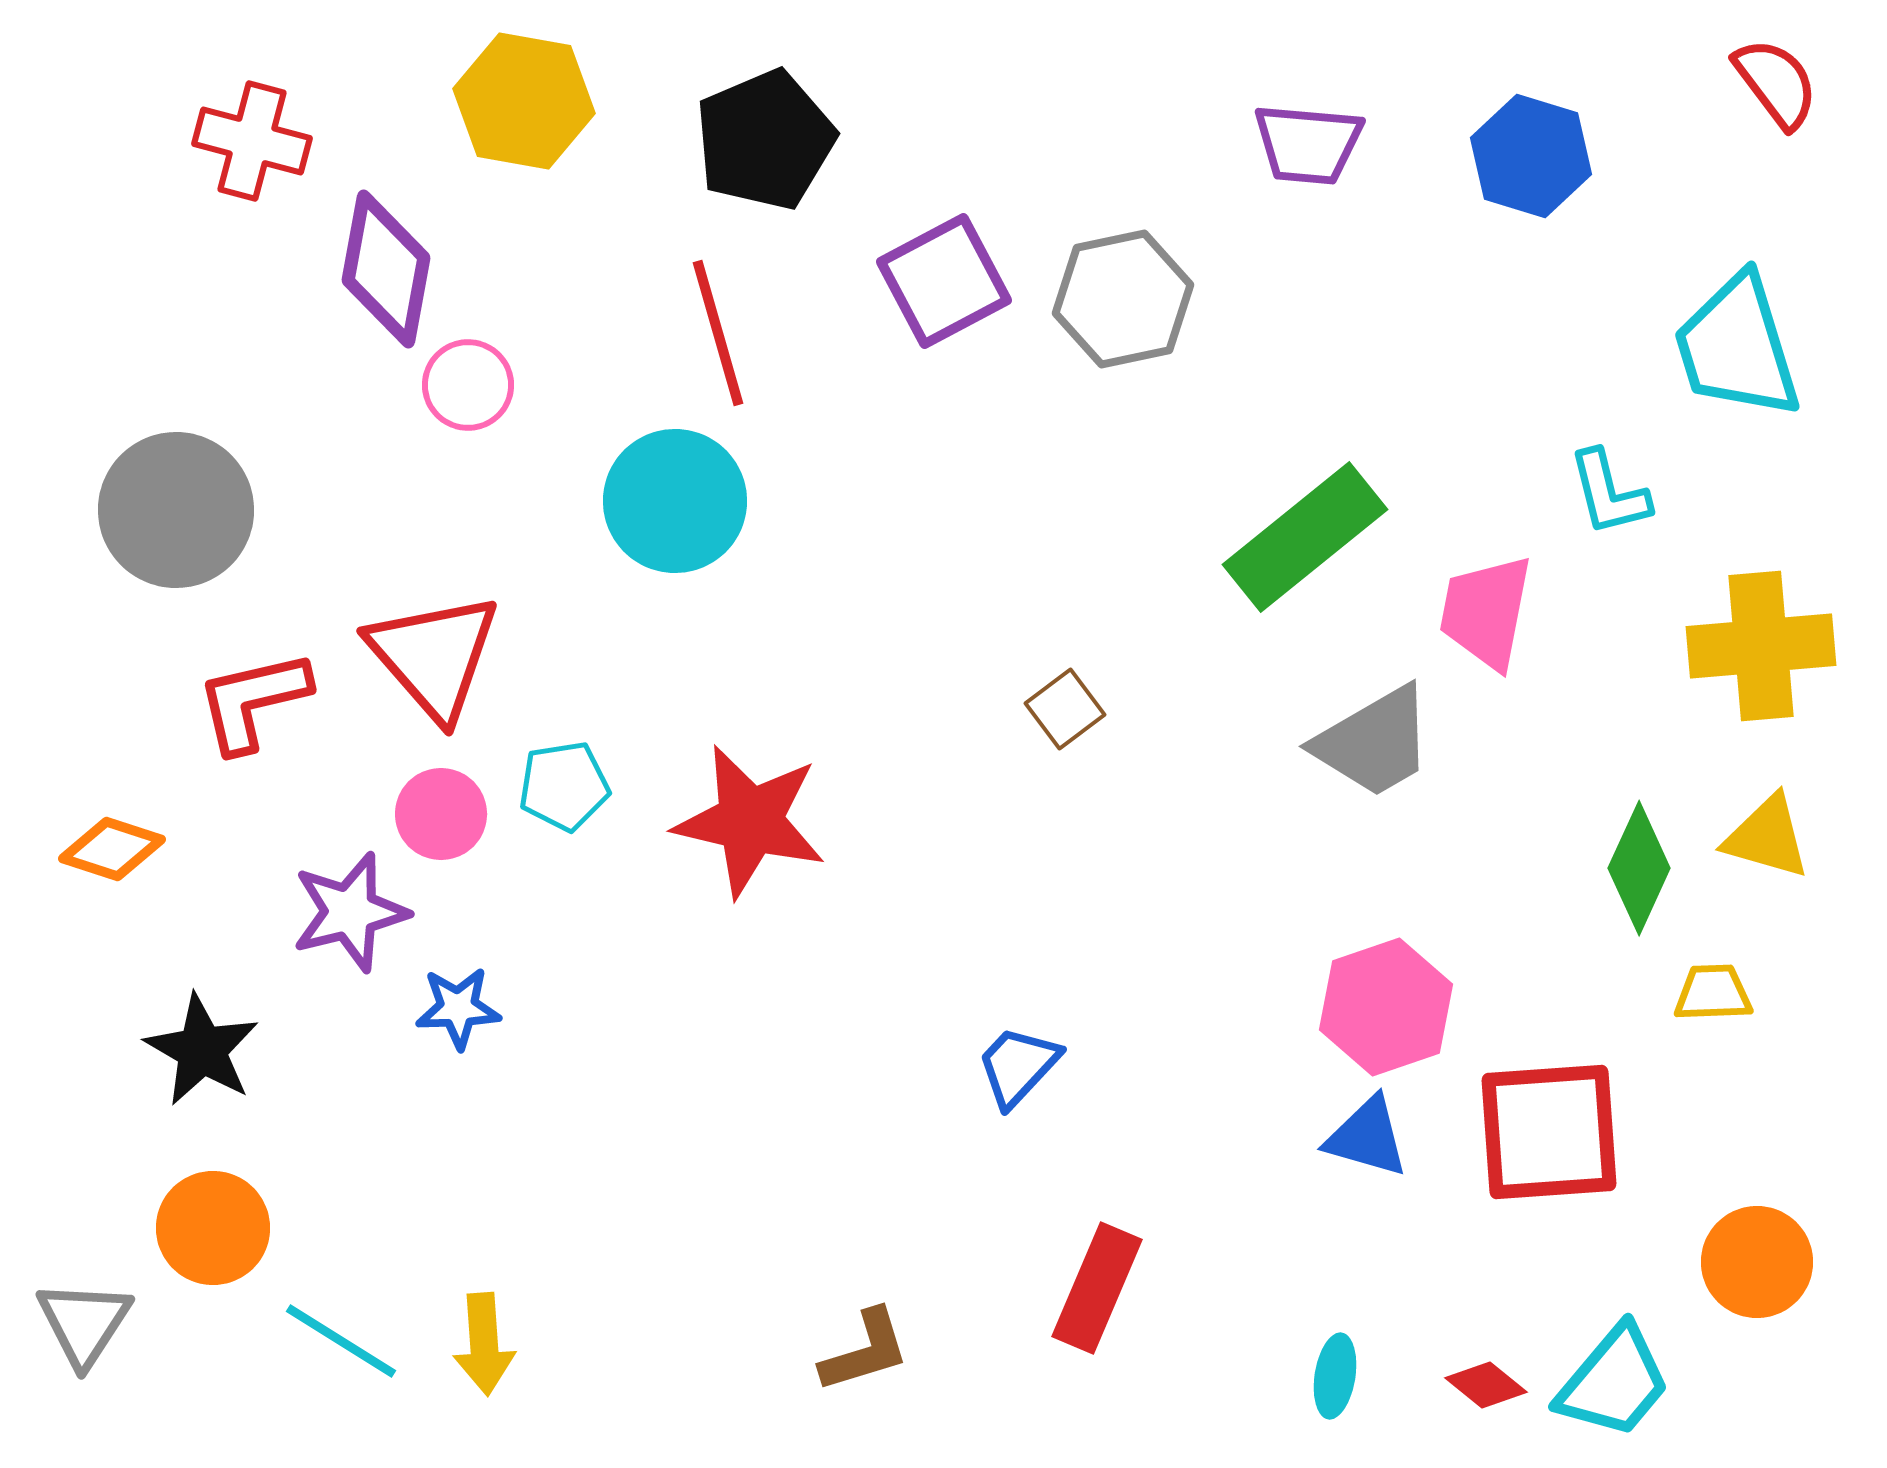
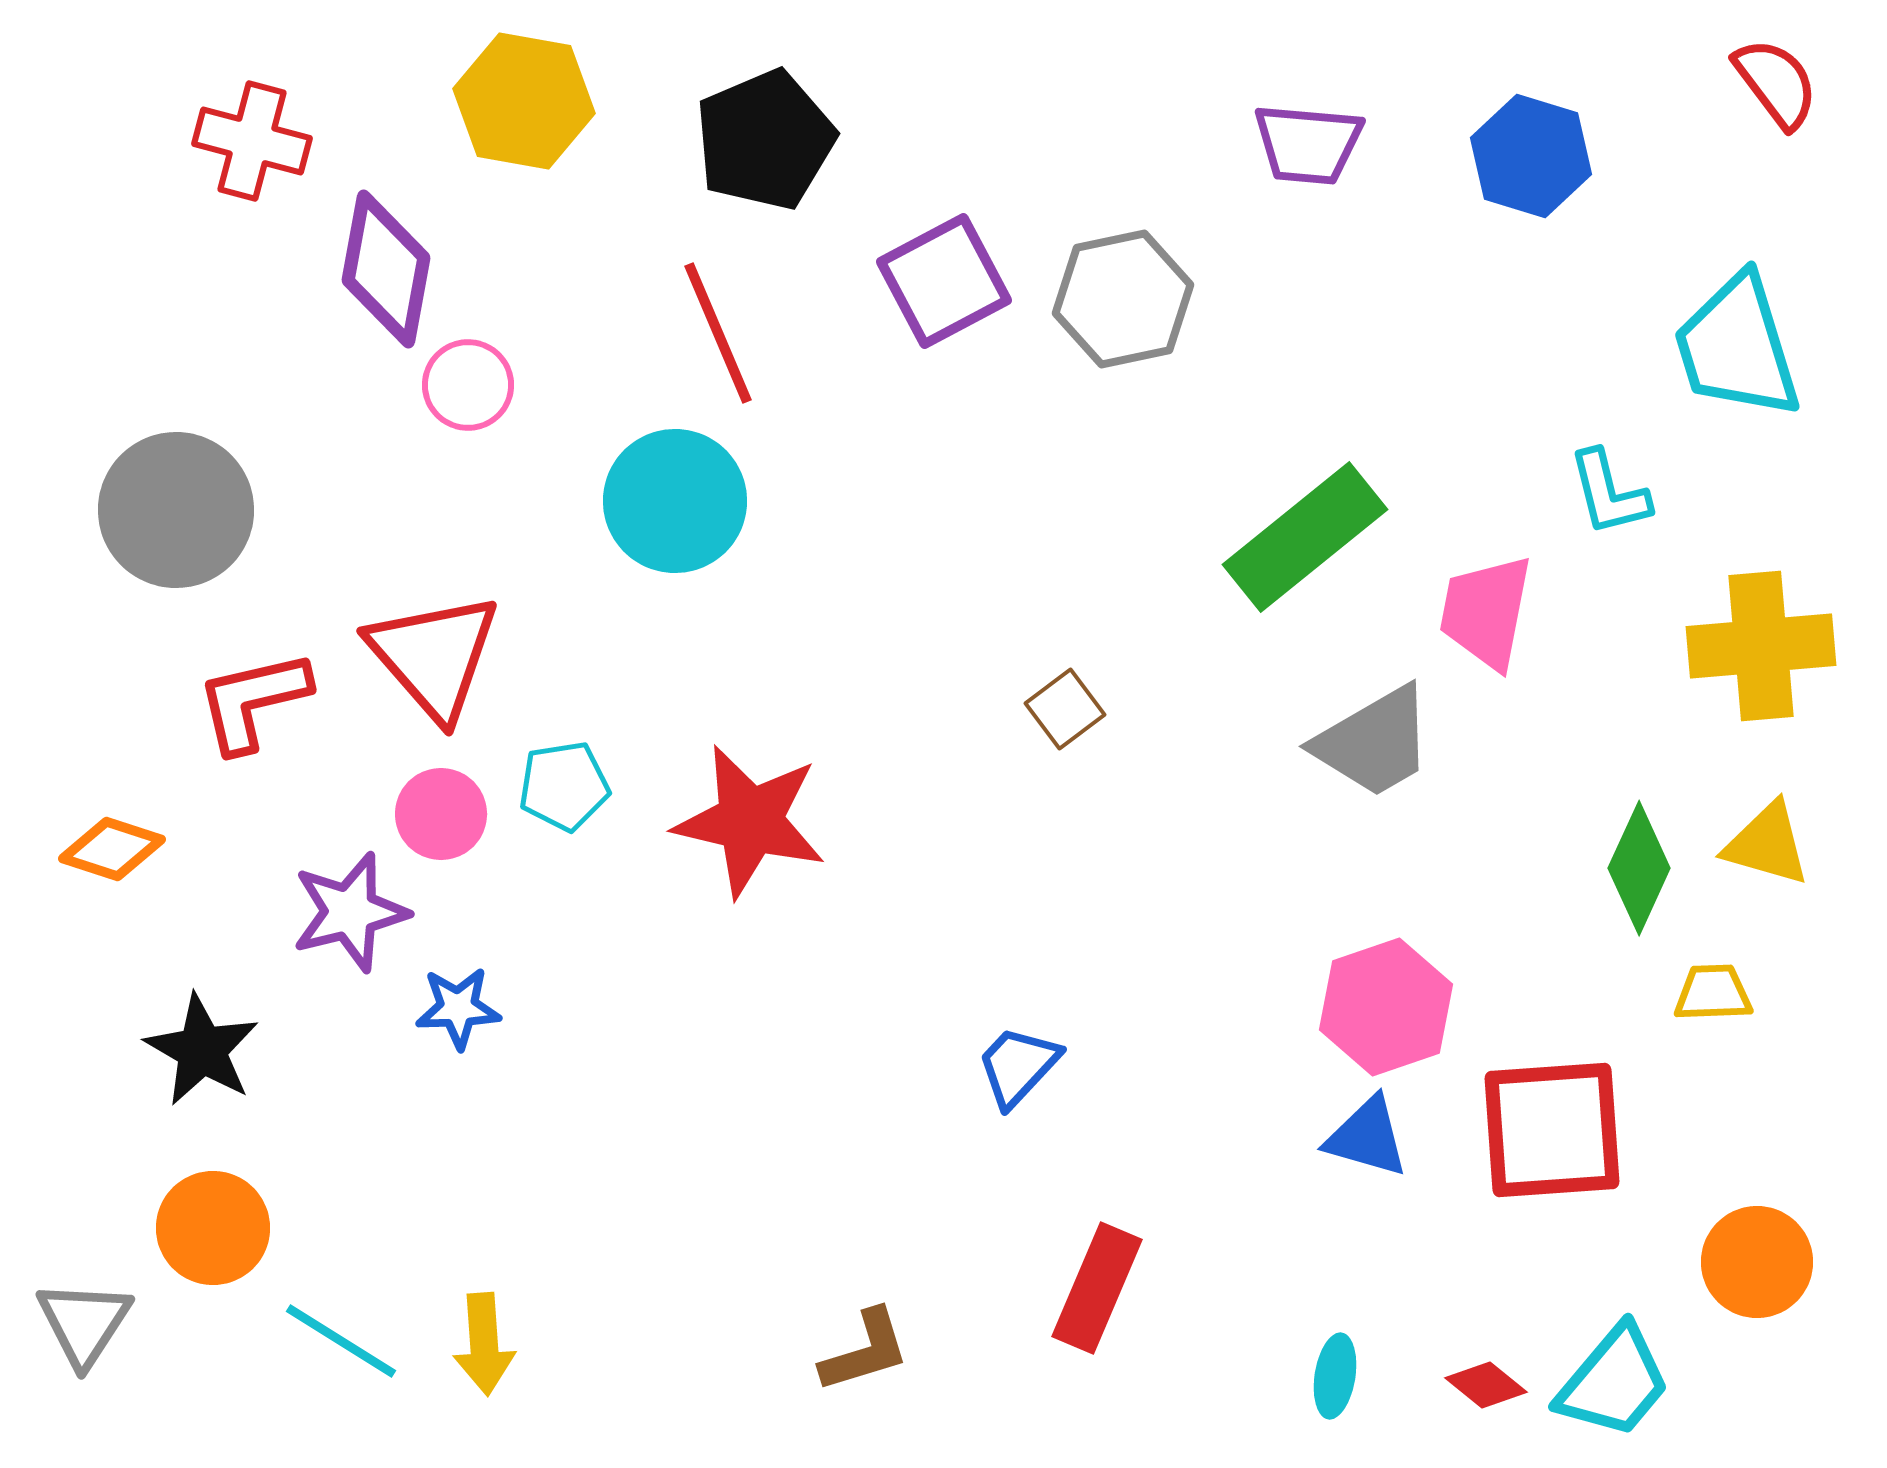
red line at (718, 333): rotated 7 degrees counterclockwise
yellow triangle at (1767, 837): moved 7 px down
red square at (1549, 1132): moved 3 px right, 2 px up
